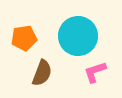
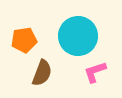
orange pentagon: moved 2 px down
